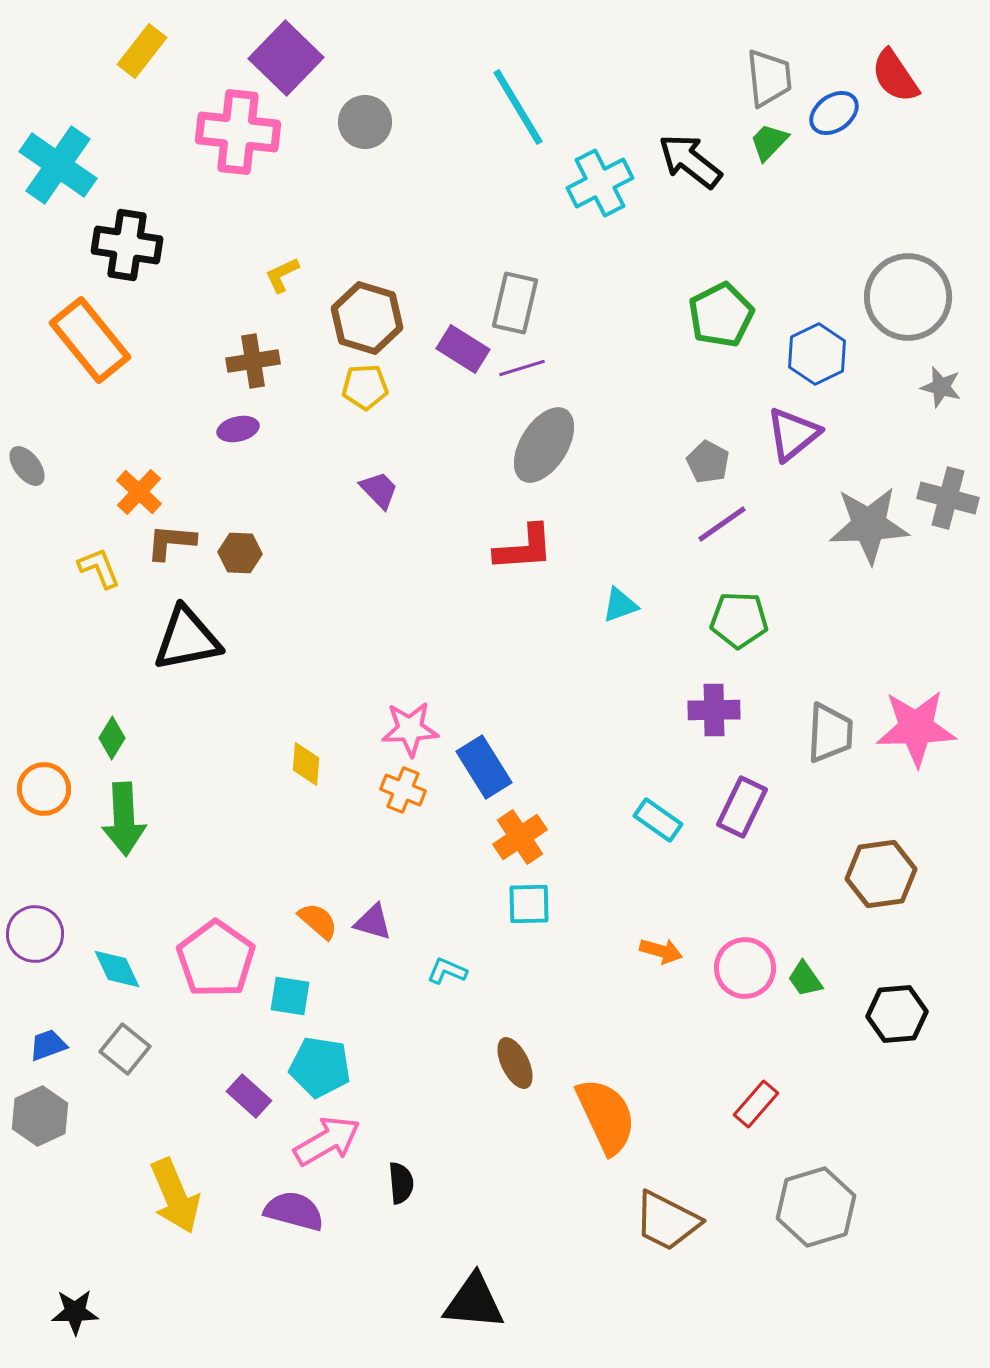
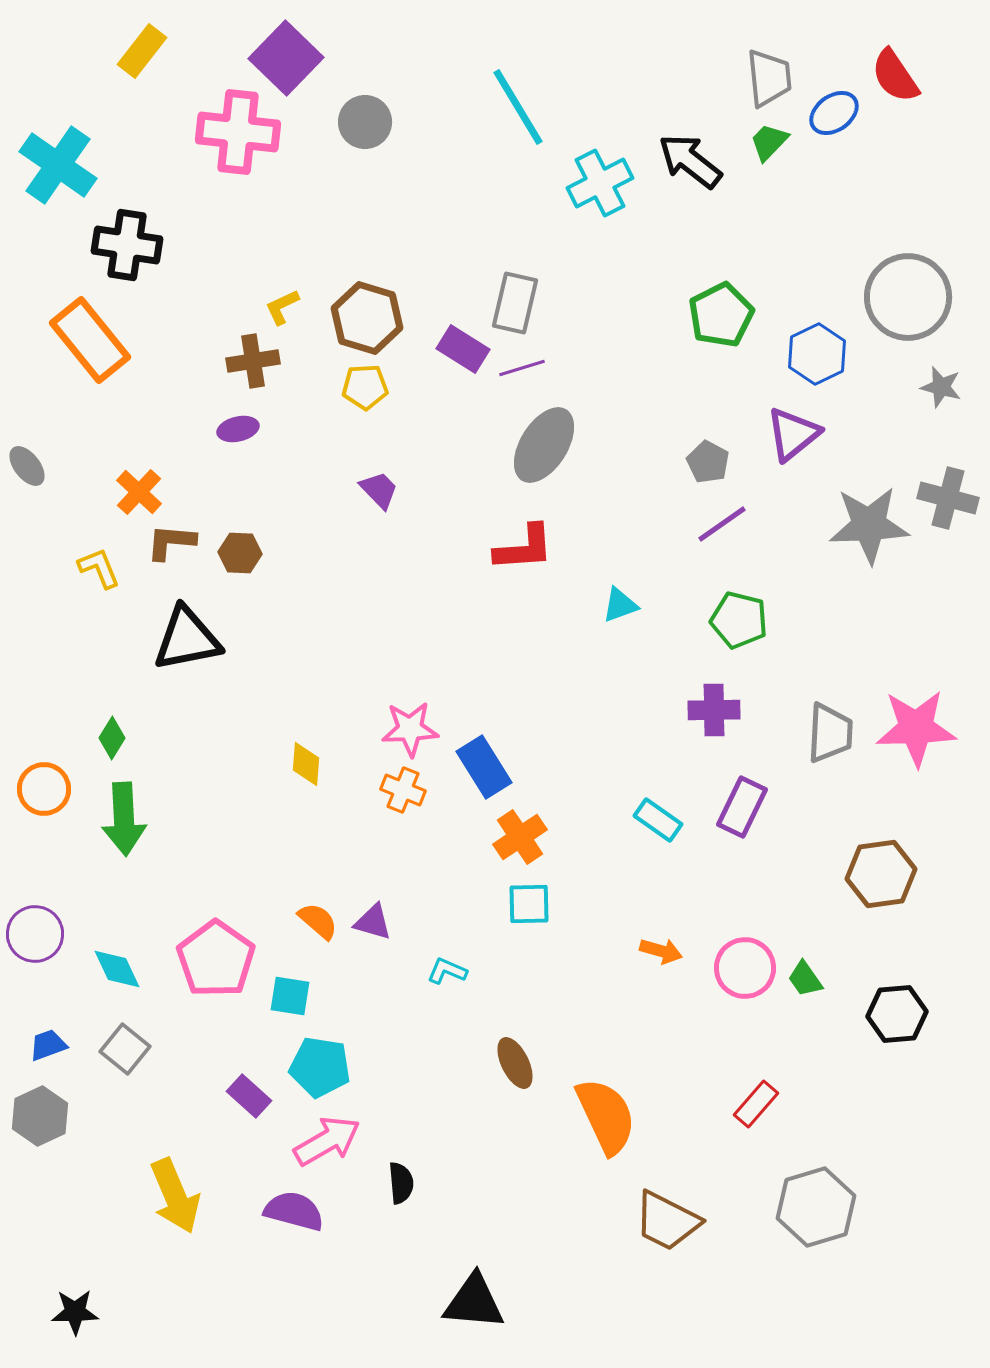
yellow L-shape at (282, 275): moved 32 px down
green pentagon at (739, 620): rotated 12 degrees clockwise
